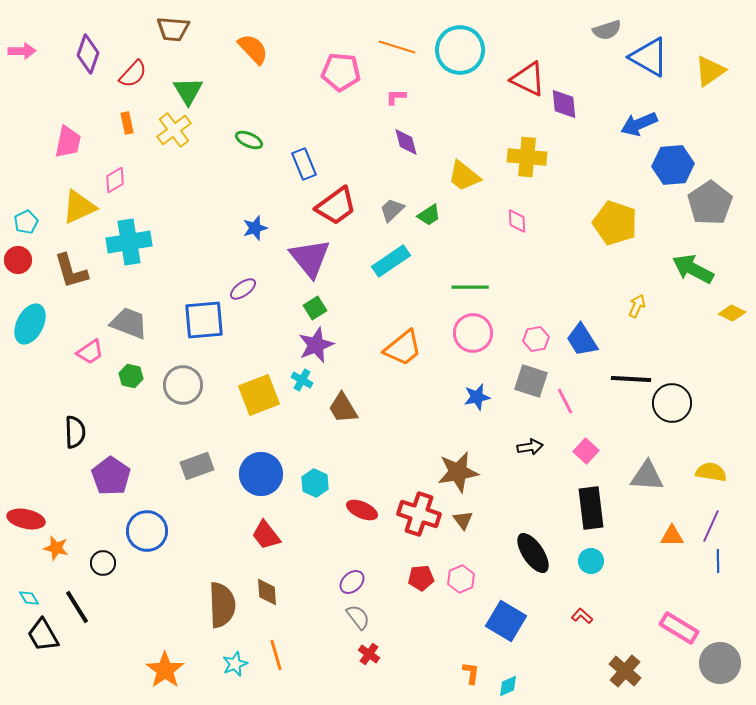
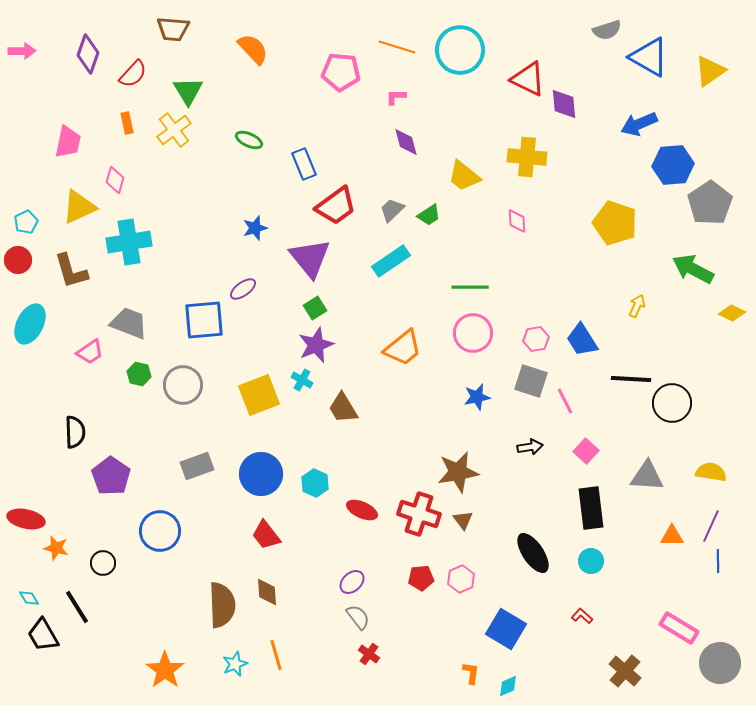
pink diamond at (115, 180): rotated 44 degrees counterclockwise
green hexagon at (131, 376): moved 8 px right, 2 px up
blue circle at (147, 531): moved 13 px right
blue square at (506, 621): moved 8 px down
